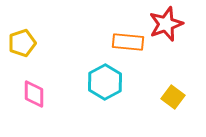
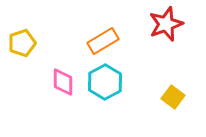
orange rectangle: moved 25 px left, 1 px up; rotated 36 degrees counterclockwise
pink diamond: moved 29 px right, 12 px up
